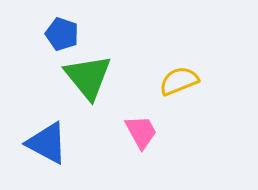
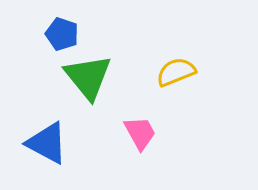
yellow semicircle: moved 3 px left, 9 px up
pink trapezoid: moved 1 px left, 1 px down
